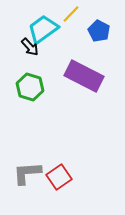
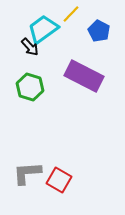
red square: moved 3 px down; rotated 25 degrees counterclockwise
